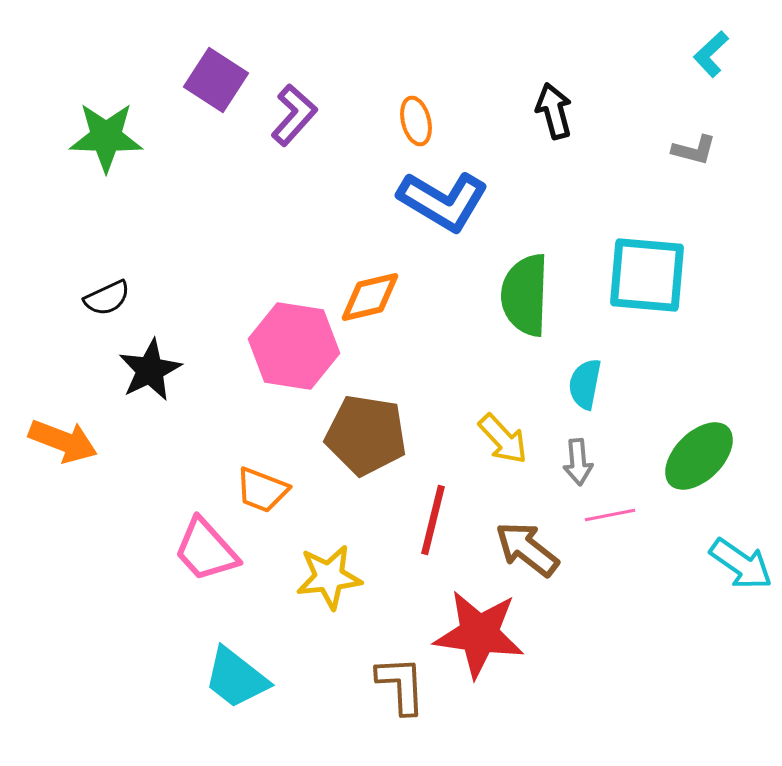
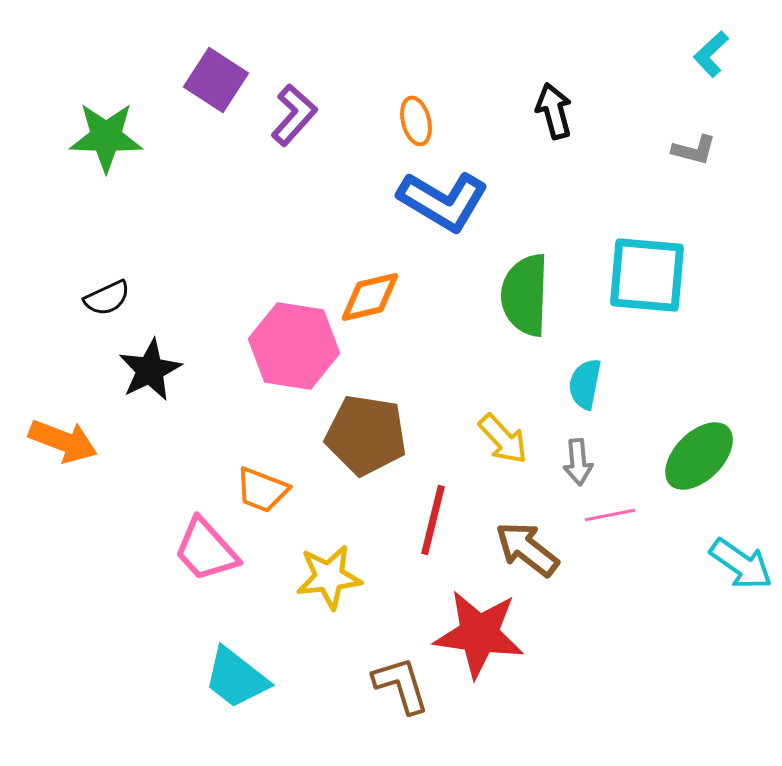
brown L-shape: rotated 14 degrees counterclockwise
